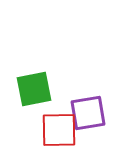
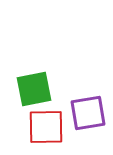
red square: moved 13 px left, 3 px up
